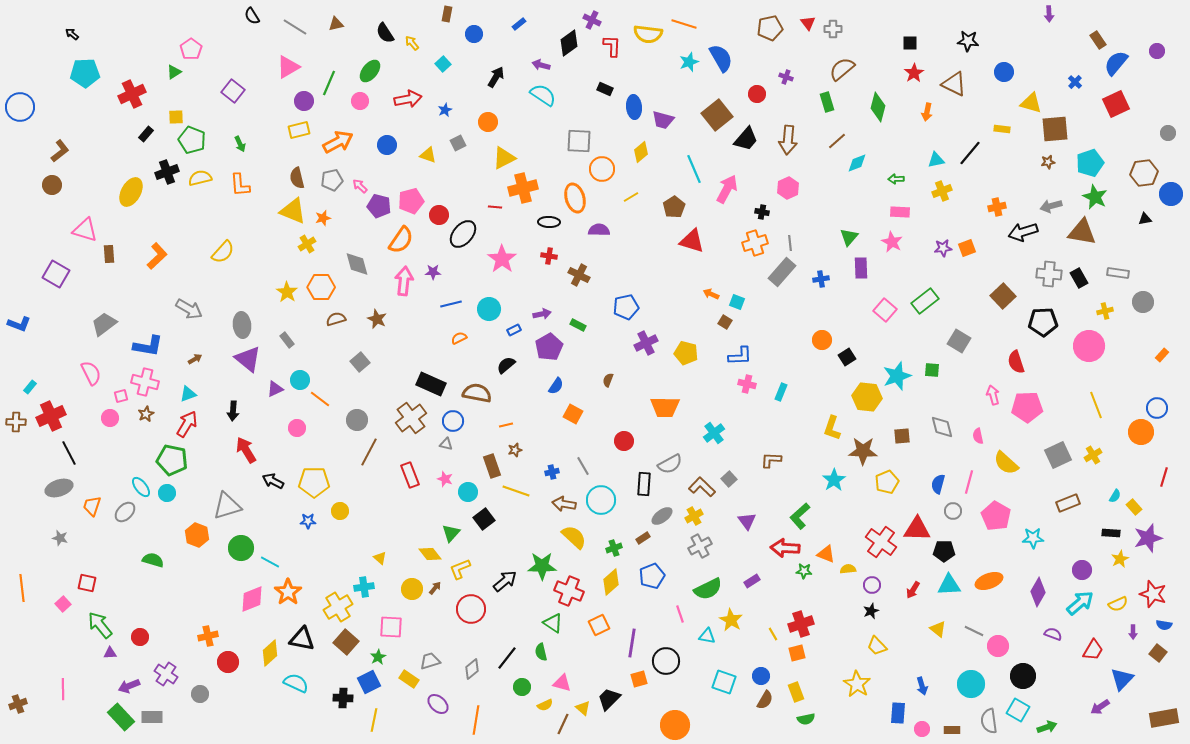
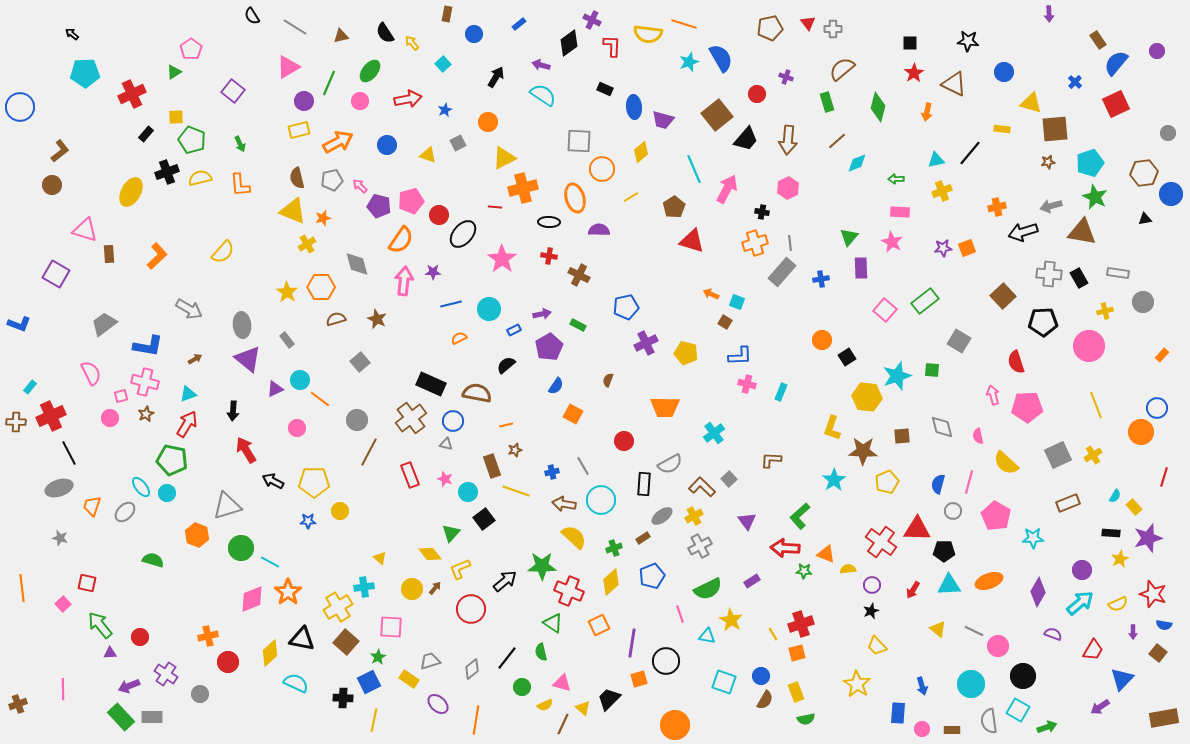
brown triangle at (336, 24): moved 5 px right, 12 px down
